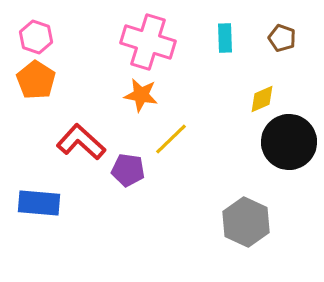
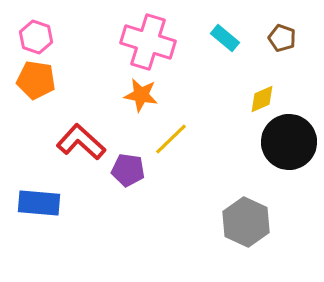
cyan rectangle: rotated 48 degrees counterclockwise
orange pentagon: rotated 24 degrees counterclockwise
